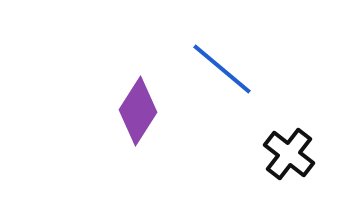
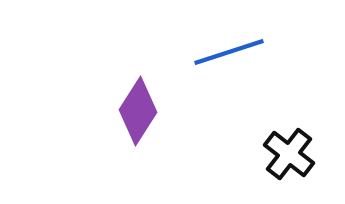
blue line: moved 7 px right, 17 px up; rotated 58 degrees counterclockwise
